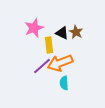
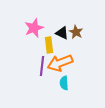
purple line: rotated 42 degrees counterclockwise
